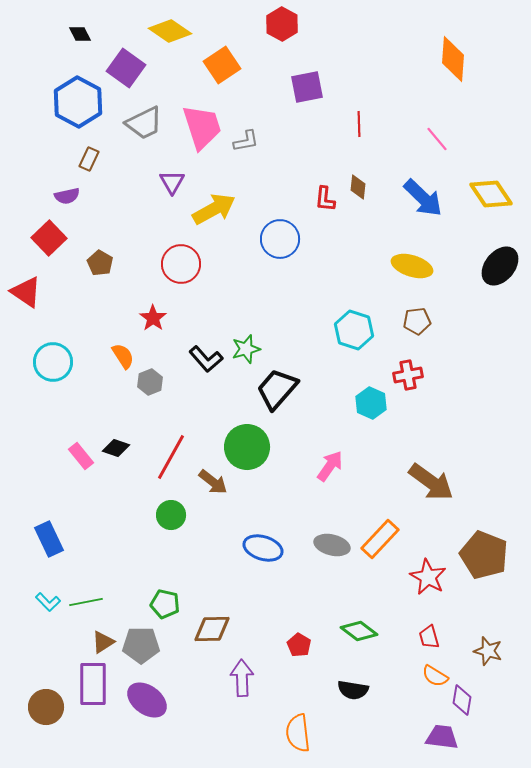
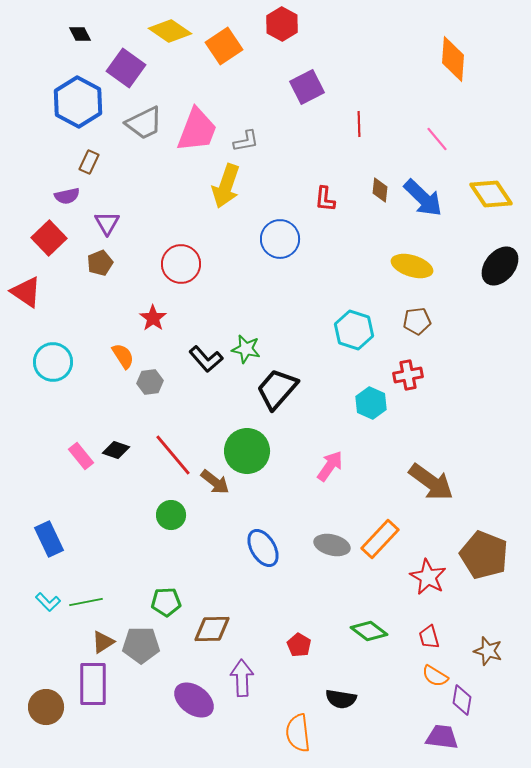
orange square at (222, 65): moved 2 px right, 19 px up
purple square at (307, 87): rotated 16 degrees counterclockwise
pink trapezoid at (202, 127): moved 5 px left, 3 px down; rotated 39 degrees clockwise
brown rectangle at (89, 159): moved 3 px down
purple triangle at (172, 182): moved 65 px left, 41 px down
brown diamond at (358, 187): moved 22 px right, 3 px down
yellow arrow at (214, 209): moved 12 px right, 23 px up; rotated 138 degrees clockwise
brown pentagon at (100, 263): rotated 20 degrees clockwise
green star at (246, 349): rotated 28 degrees clockwise
gray hexagon at (150, 382): rotated 15 degrees clockwise
green circle at (247, 447): moved 4 px down
black diamond at (116, 448): moved 2 px down
red line at (171, 457): moved 2 px right, 2 px up; rotated 69 degrees counterclockwise
brown arrow at (213, 482): moved 2 px right
blue ellipse at (263, 548): rotated 42 degrees clockwise
green pentagon at (165, 604): moved 1 px right, 2 px up; rotated 16 degrees counterclockwise
green diamond at (359, 631): moved 10 px right
black semicircle at (353, 690): moved 12 px left, 9 px down
purple ellipse at (147, 700): moved 47 px right
